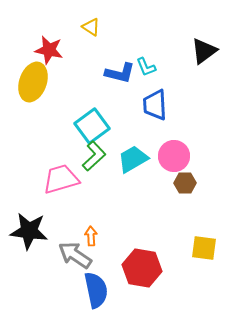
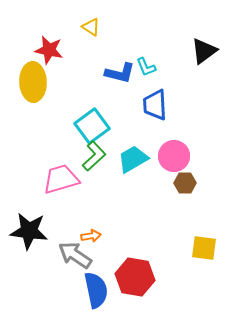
yellow ellipse: rotated 21 degrees counterclockwise
orange arrow: rotated 84 degrees clockwise
red hexagon: moved 7 px left, 9 px down
